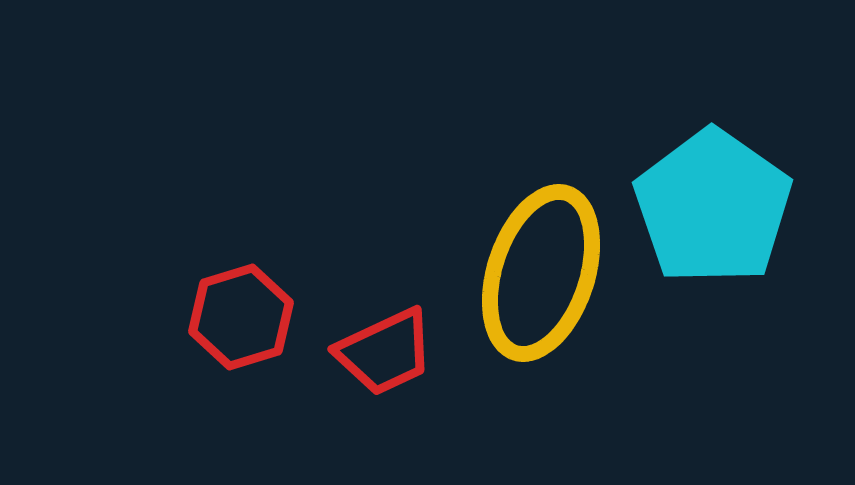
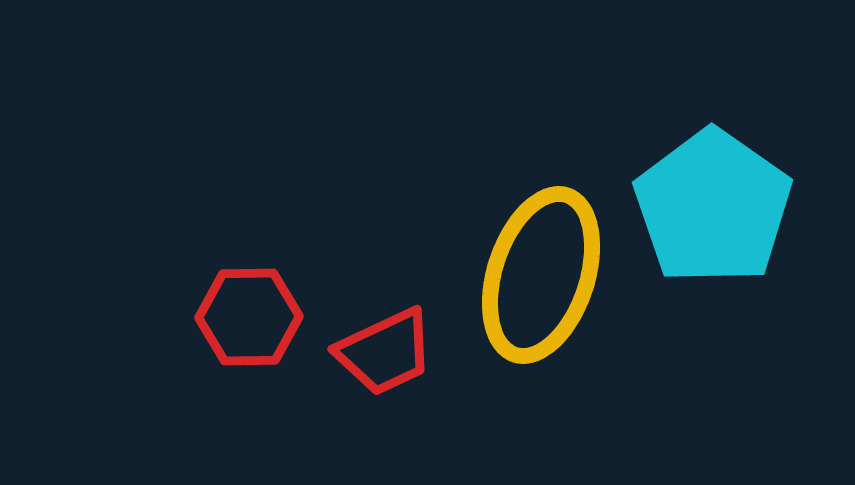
yellow ellipse: moved 2 px down
red hexagon: moved 8 px right; rotated 16 degrees clockwise
